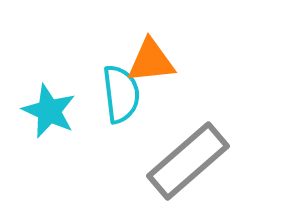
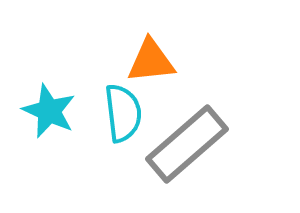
cyan semicircle: moved 2 px right, 19 px down
gray rectangle: moved 1 px left, 17 px up
